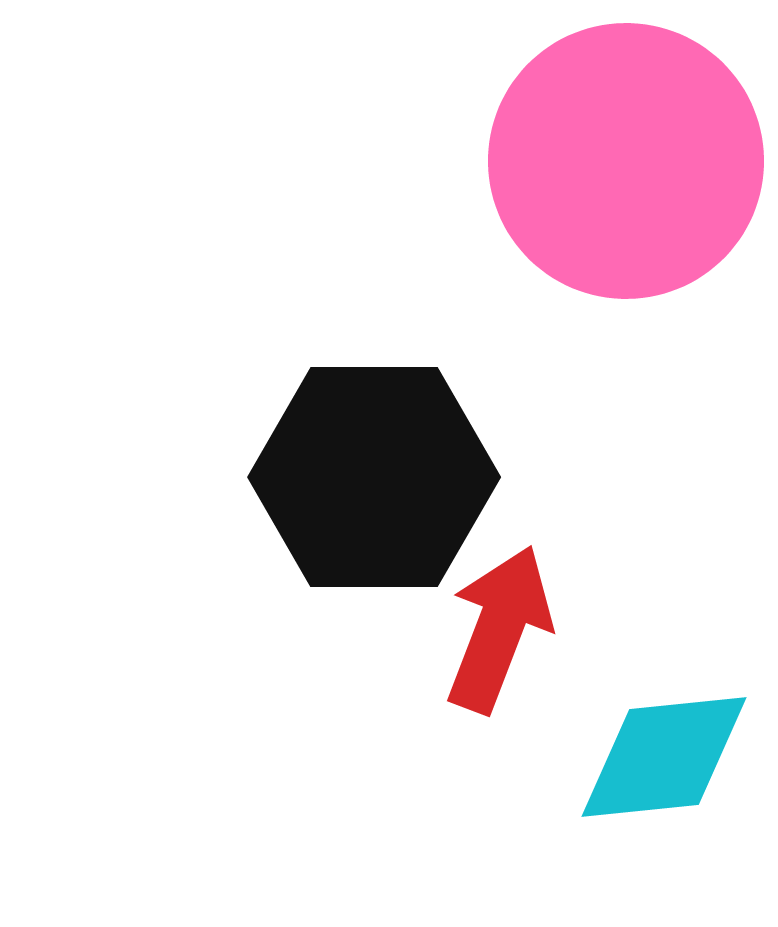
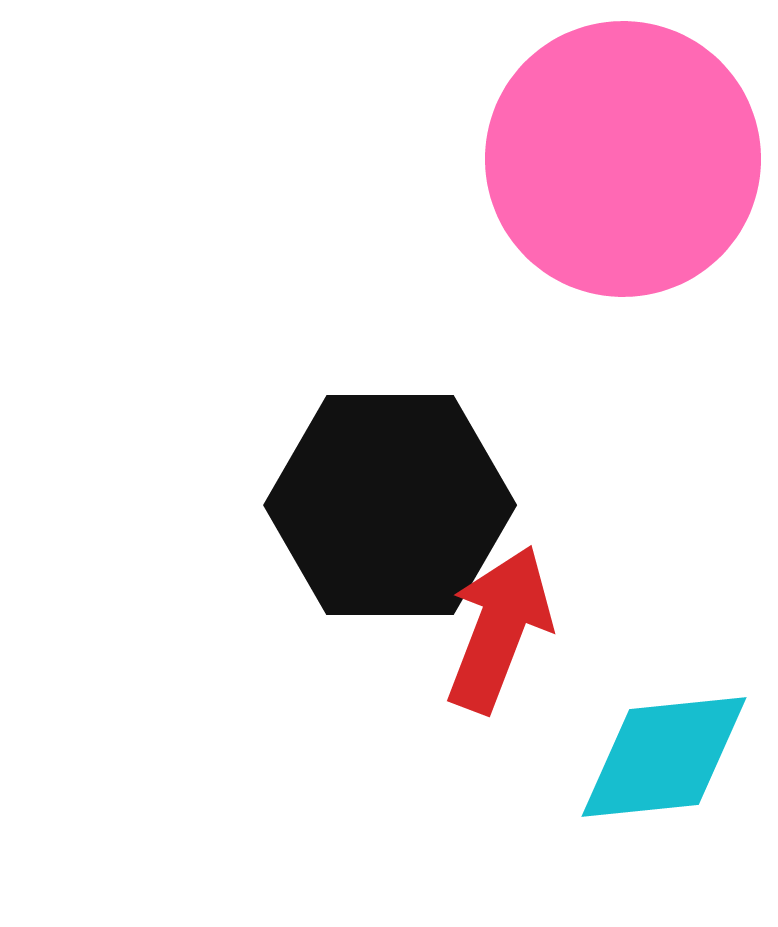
pink circle: moved 3 px left, 2 px up
black hexagon: moved 16 px right, 28 px down
